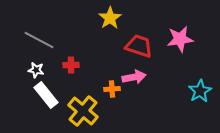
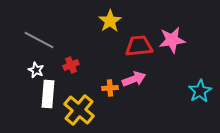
yellow star: moved 3 px down
pink star: moved 8 px left, 1 px down
red trapezoid: rotated 24 degrees counterclockwise
red cross: rotated 21 degrees counterclockwise
white star: rotated 14 degrees clockwise
pink arrow: moved 2 px down; rotated 10 degrees counterclockwise
orange cross: moved 2 px left, 1 px up
white rectangle: moved 2 px right, 1 px up; rotated 44 degrees clockwise
yellow cross: moved 4 px left, 1 px up
